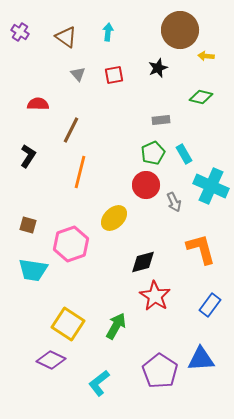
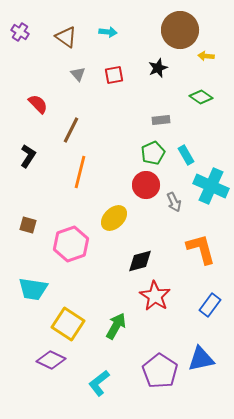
cyan arrow: rotated 90 degrees clockwise
green diamond: rotated 20 degrees clockwise
red semicircle: rotated 45 degrees clockwise
cyan rectangle: moved 2 px right, 1 px down
black diamond: moved 3 px left, 1 px up
cyan trapezoid: moved 19 px down
blue triangle: rotated 8 degrees counterclockwise
